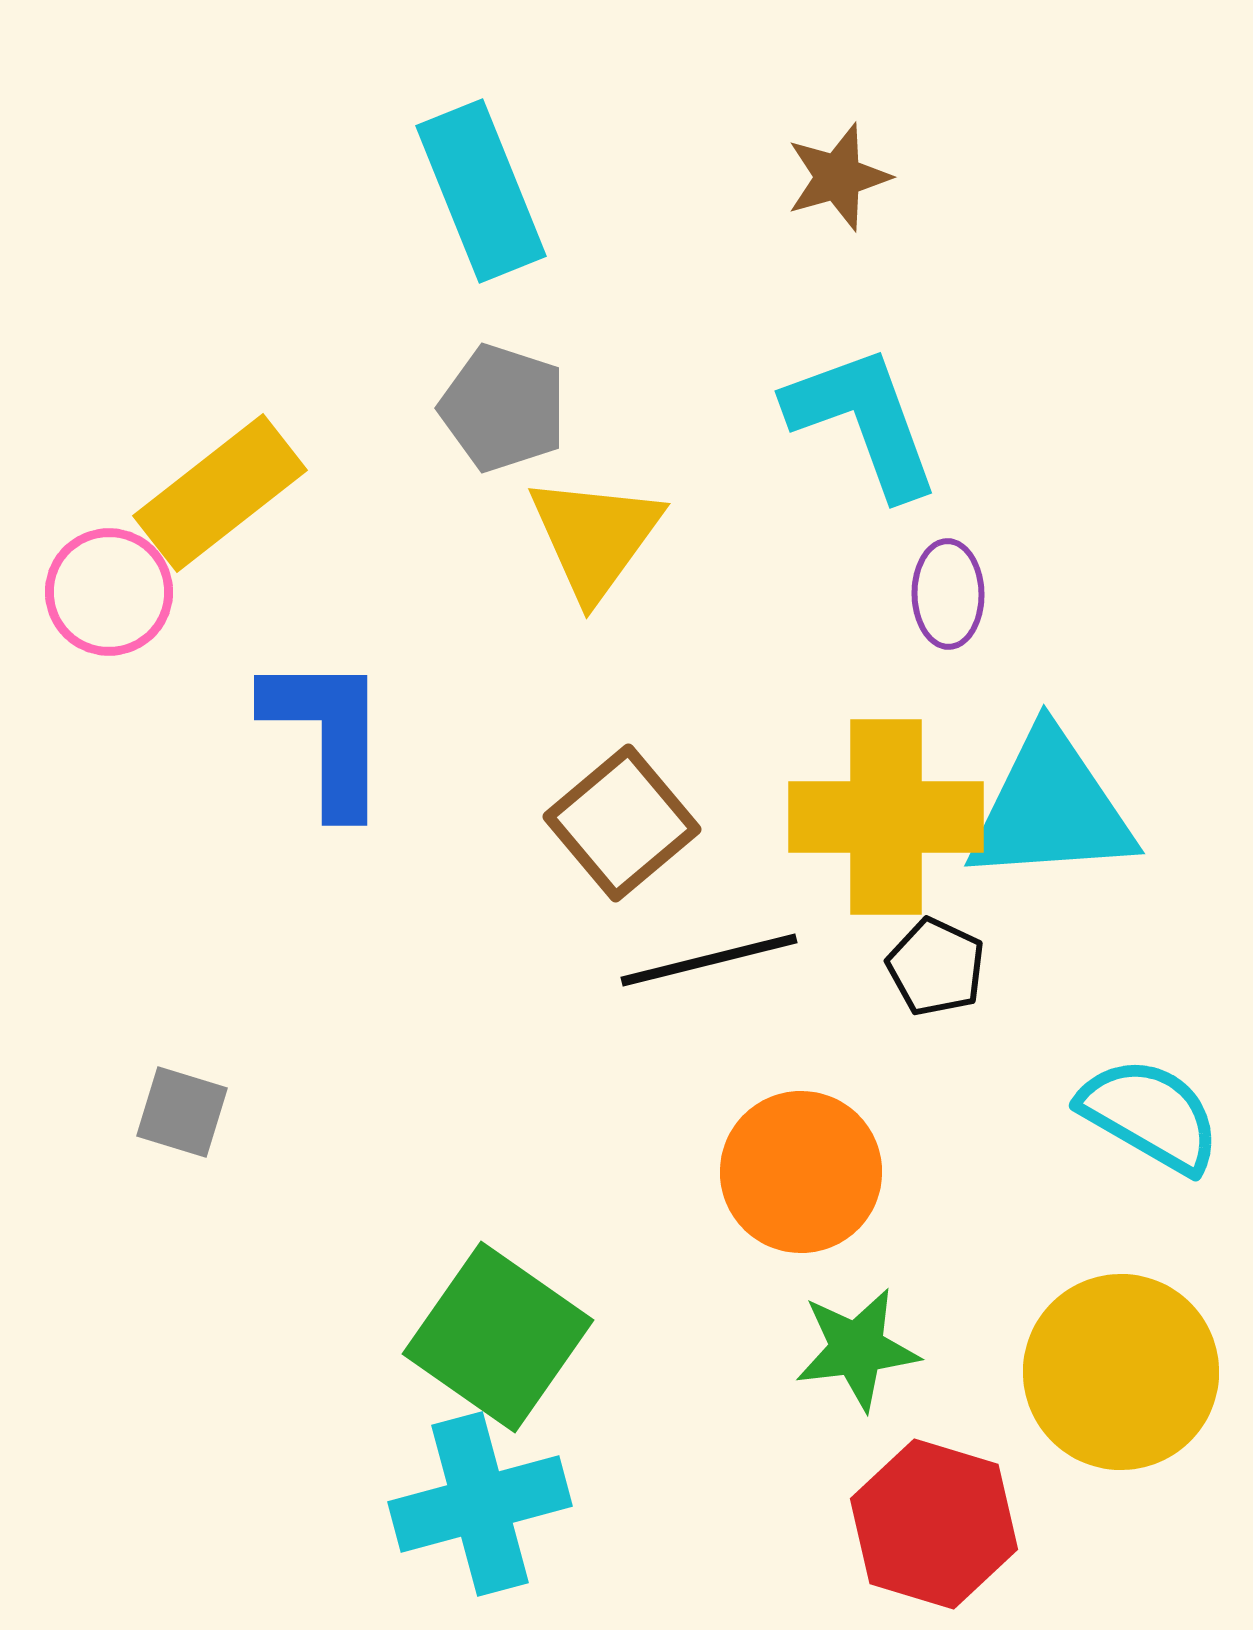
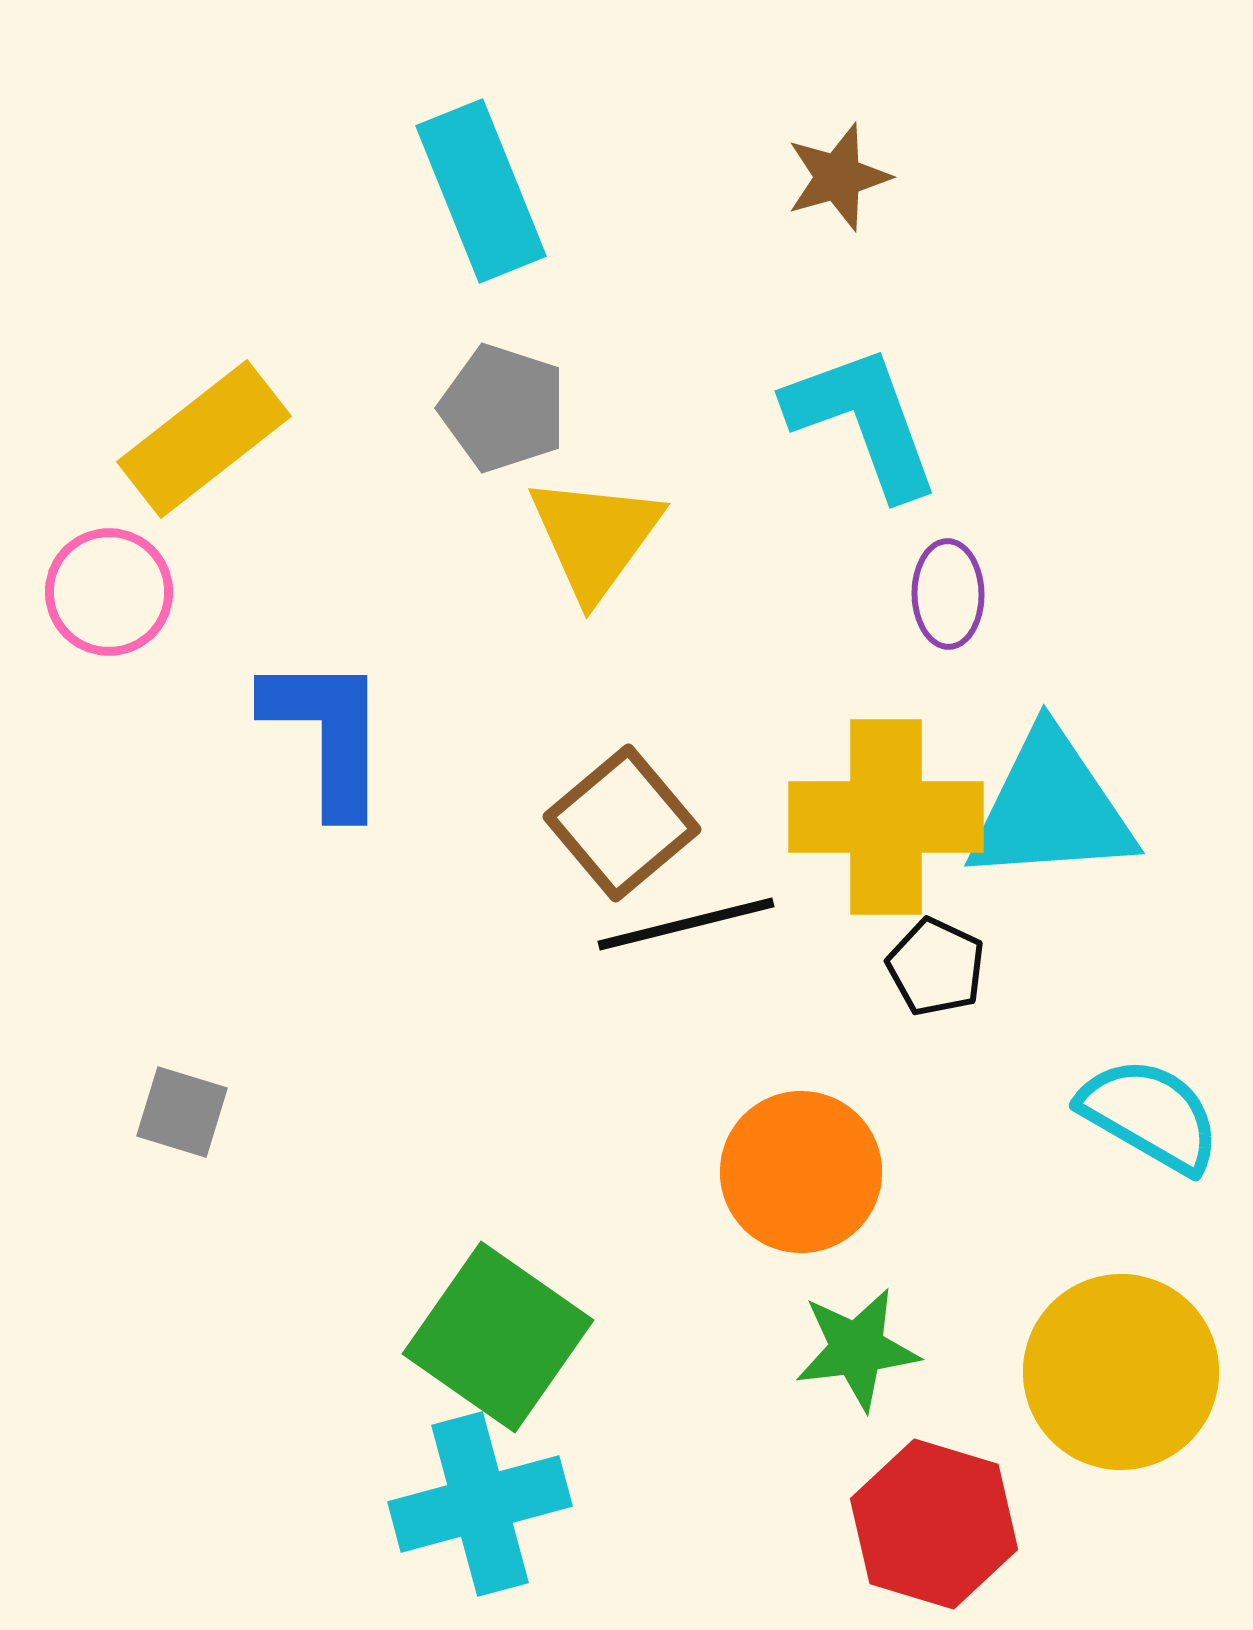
yellow rectangle: moved 16 px left, 54 px up
black line: moved 23 px left, 36 px up
